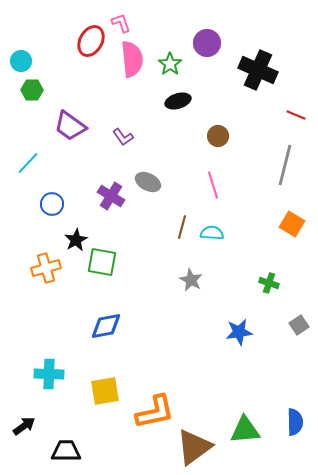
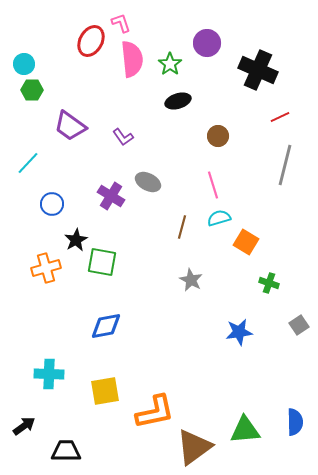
cyan circle: moved 3 px right, 3 px down
red line: moved 16 px left, 2 px down; rotated 48 degrees counterclockwise
orange square: moved 46 px left, 18 px down
cyan semicircle: moved 7 px right, 15 px up; rotated 20 degrees counterclockwise
